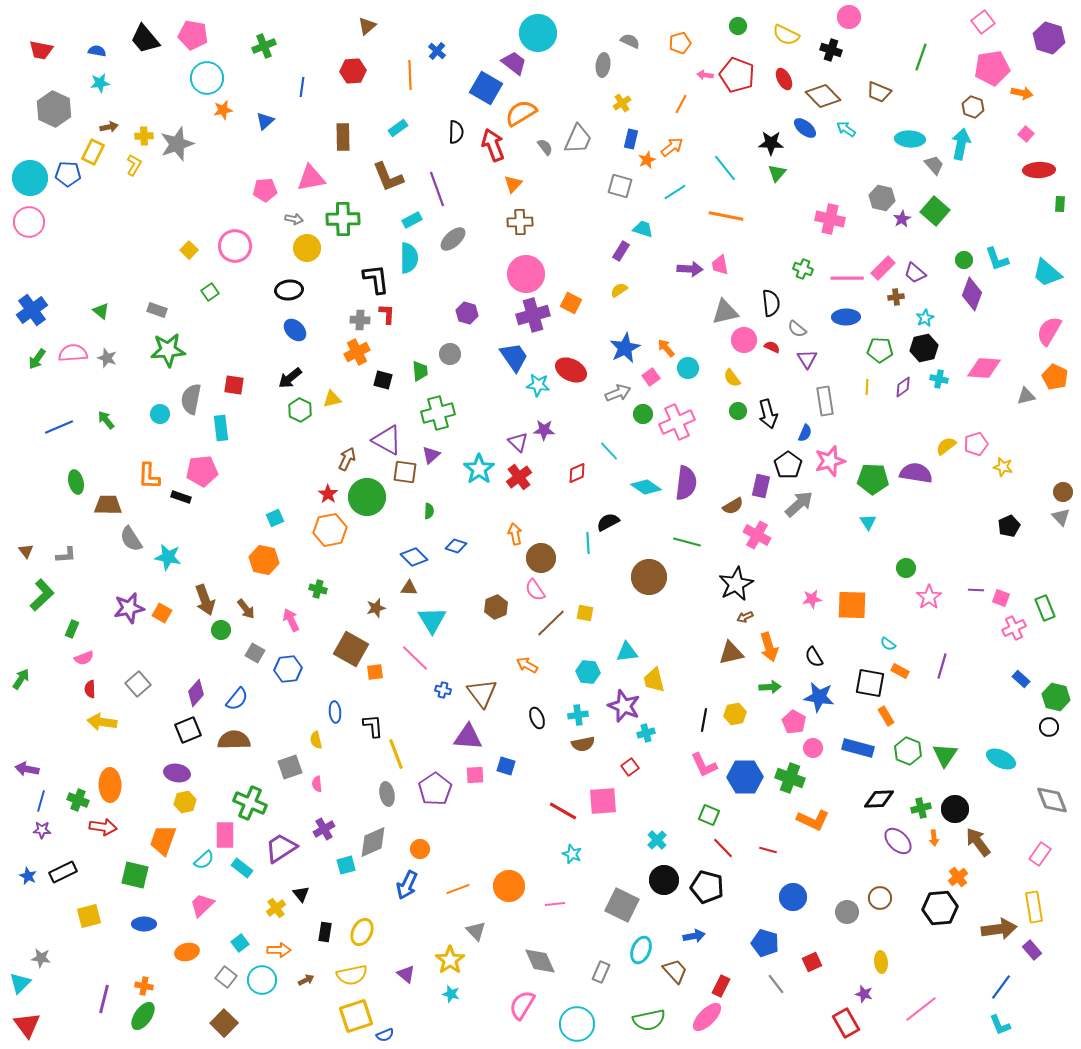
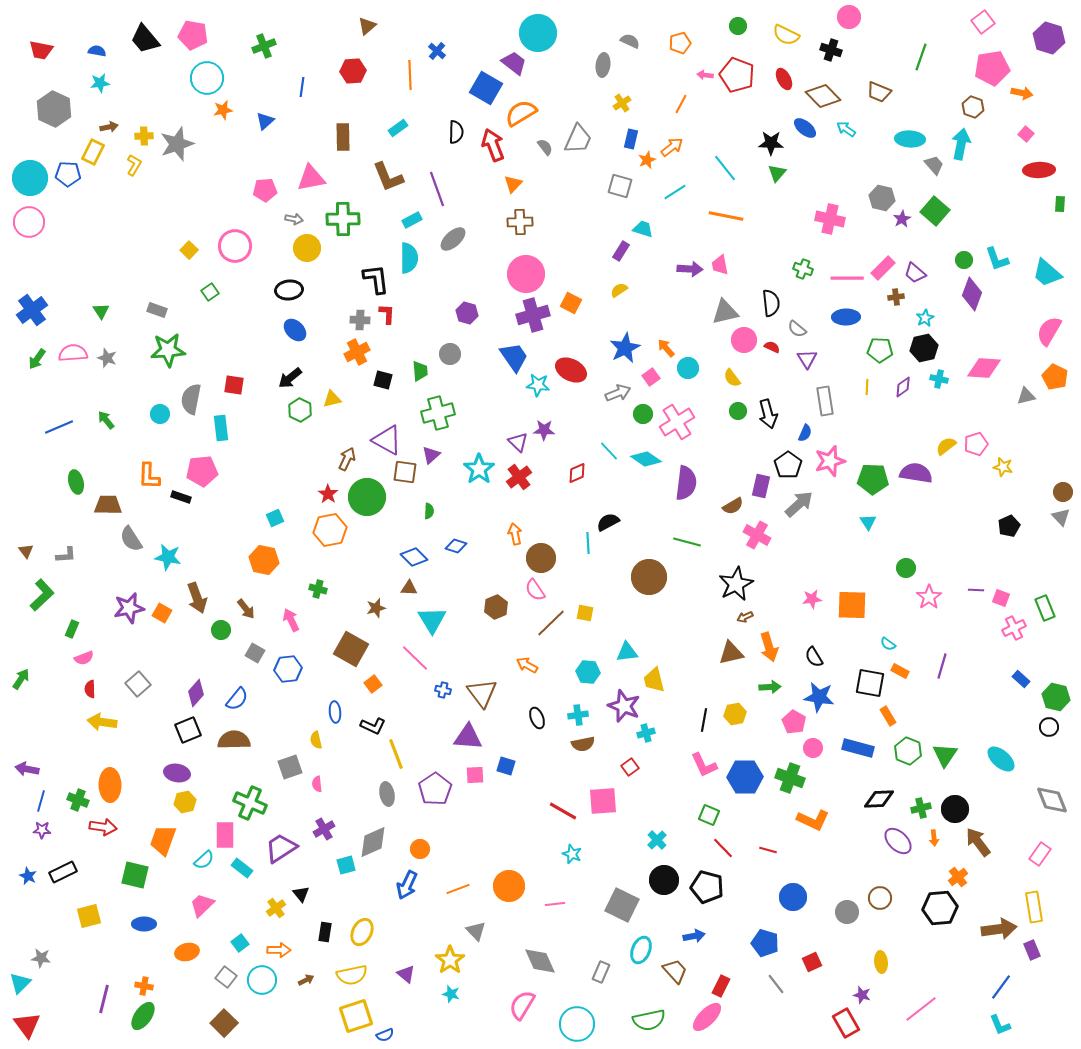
green triangle at (101, 311): rotated 18 degrees clockwise
pink cross at (677, 422): rotated 8 degrees counterclockwise
cyan diamond at (646, 487): moved 28 px up
brown arrow at (205, 600): moved 8 px left, 2 px up
orange square at (375, 672): moved 2 px left, 12 px down; rotated 30 degrees counterclockwise
orange rectangle at (886, 716): moved 2 px right
black L-shape at (373, 726): rotated 120 degrees clockwise
cyan ellipse at (1001, 759): rotated 16 degrees clockwise
purple rectangle at (1032, 950): rotated 18 degrees clockwise
purple star at (864, 994): moved 2 px left, 1 px down
